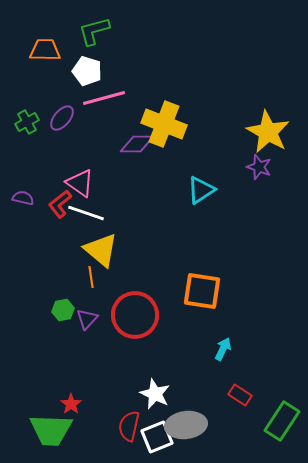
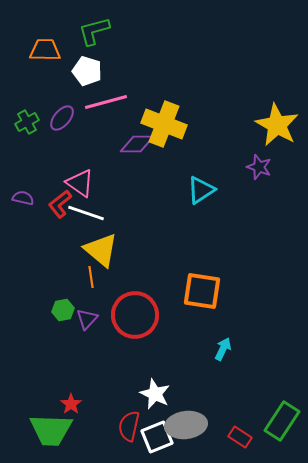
pink line: moved 2 px right, 4 px down
yellow star: moved 9 px right, 7 px up
red rectangle: moved 42 px down
